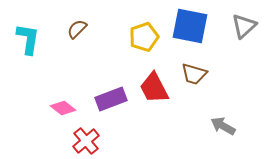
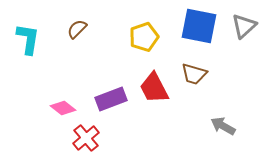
blue square: moved 9 px right
red cross: moved 3 px up
